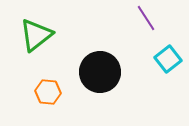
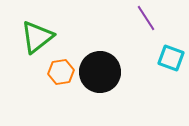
green triangle: moved 1 px right, 2 px down
cyan square: moved 3 px right, 1 px up; rotated 32 degrees counterclockwise
orange hexagon: moved 13 px right, 20 px up; rotated 15 degrees counterclockwise
